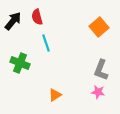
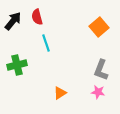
green cross: moved 3 px left, 2 px down; rotated 36 degrees counterclockwise
orange triangle: moved 5 px right, 2 px up
